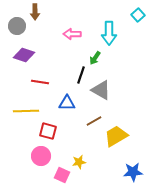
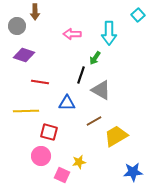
red square: moved 1 px right, 1 px down
